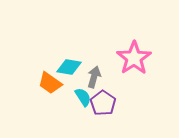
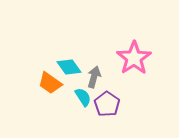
cyan diamond: rotated 45 degrees clockwise
purple pentagon: moved 4 px right, 1 px down
